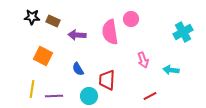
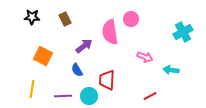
brown rectangle: moved 12 px right, 2 px up; rotated 40 degrees clockwise
purple arrow: moved 7 px right, 11 px down; rotated 138 degrees clockwise
pink arrow: moved 2 px right, 3 px up; rotated 49 degrees counterclockwise
blue semicircle: moved 1 px left, 1 px down
purple line: moved 9 px right
